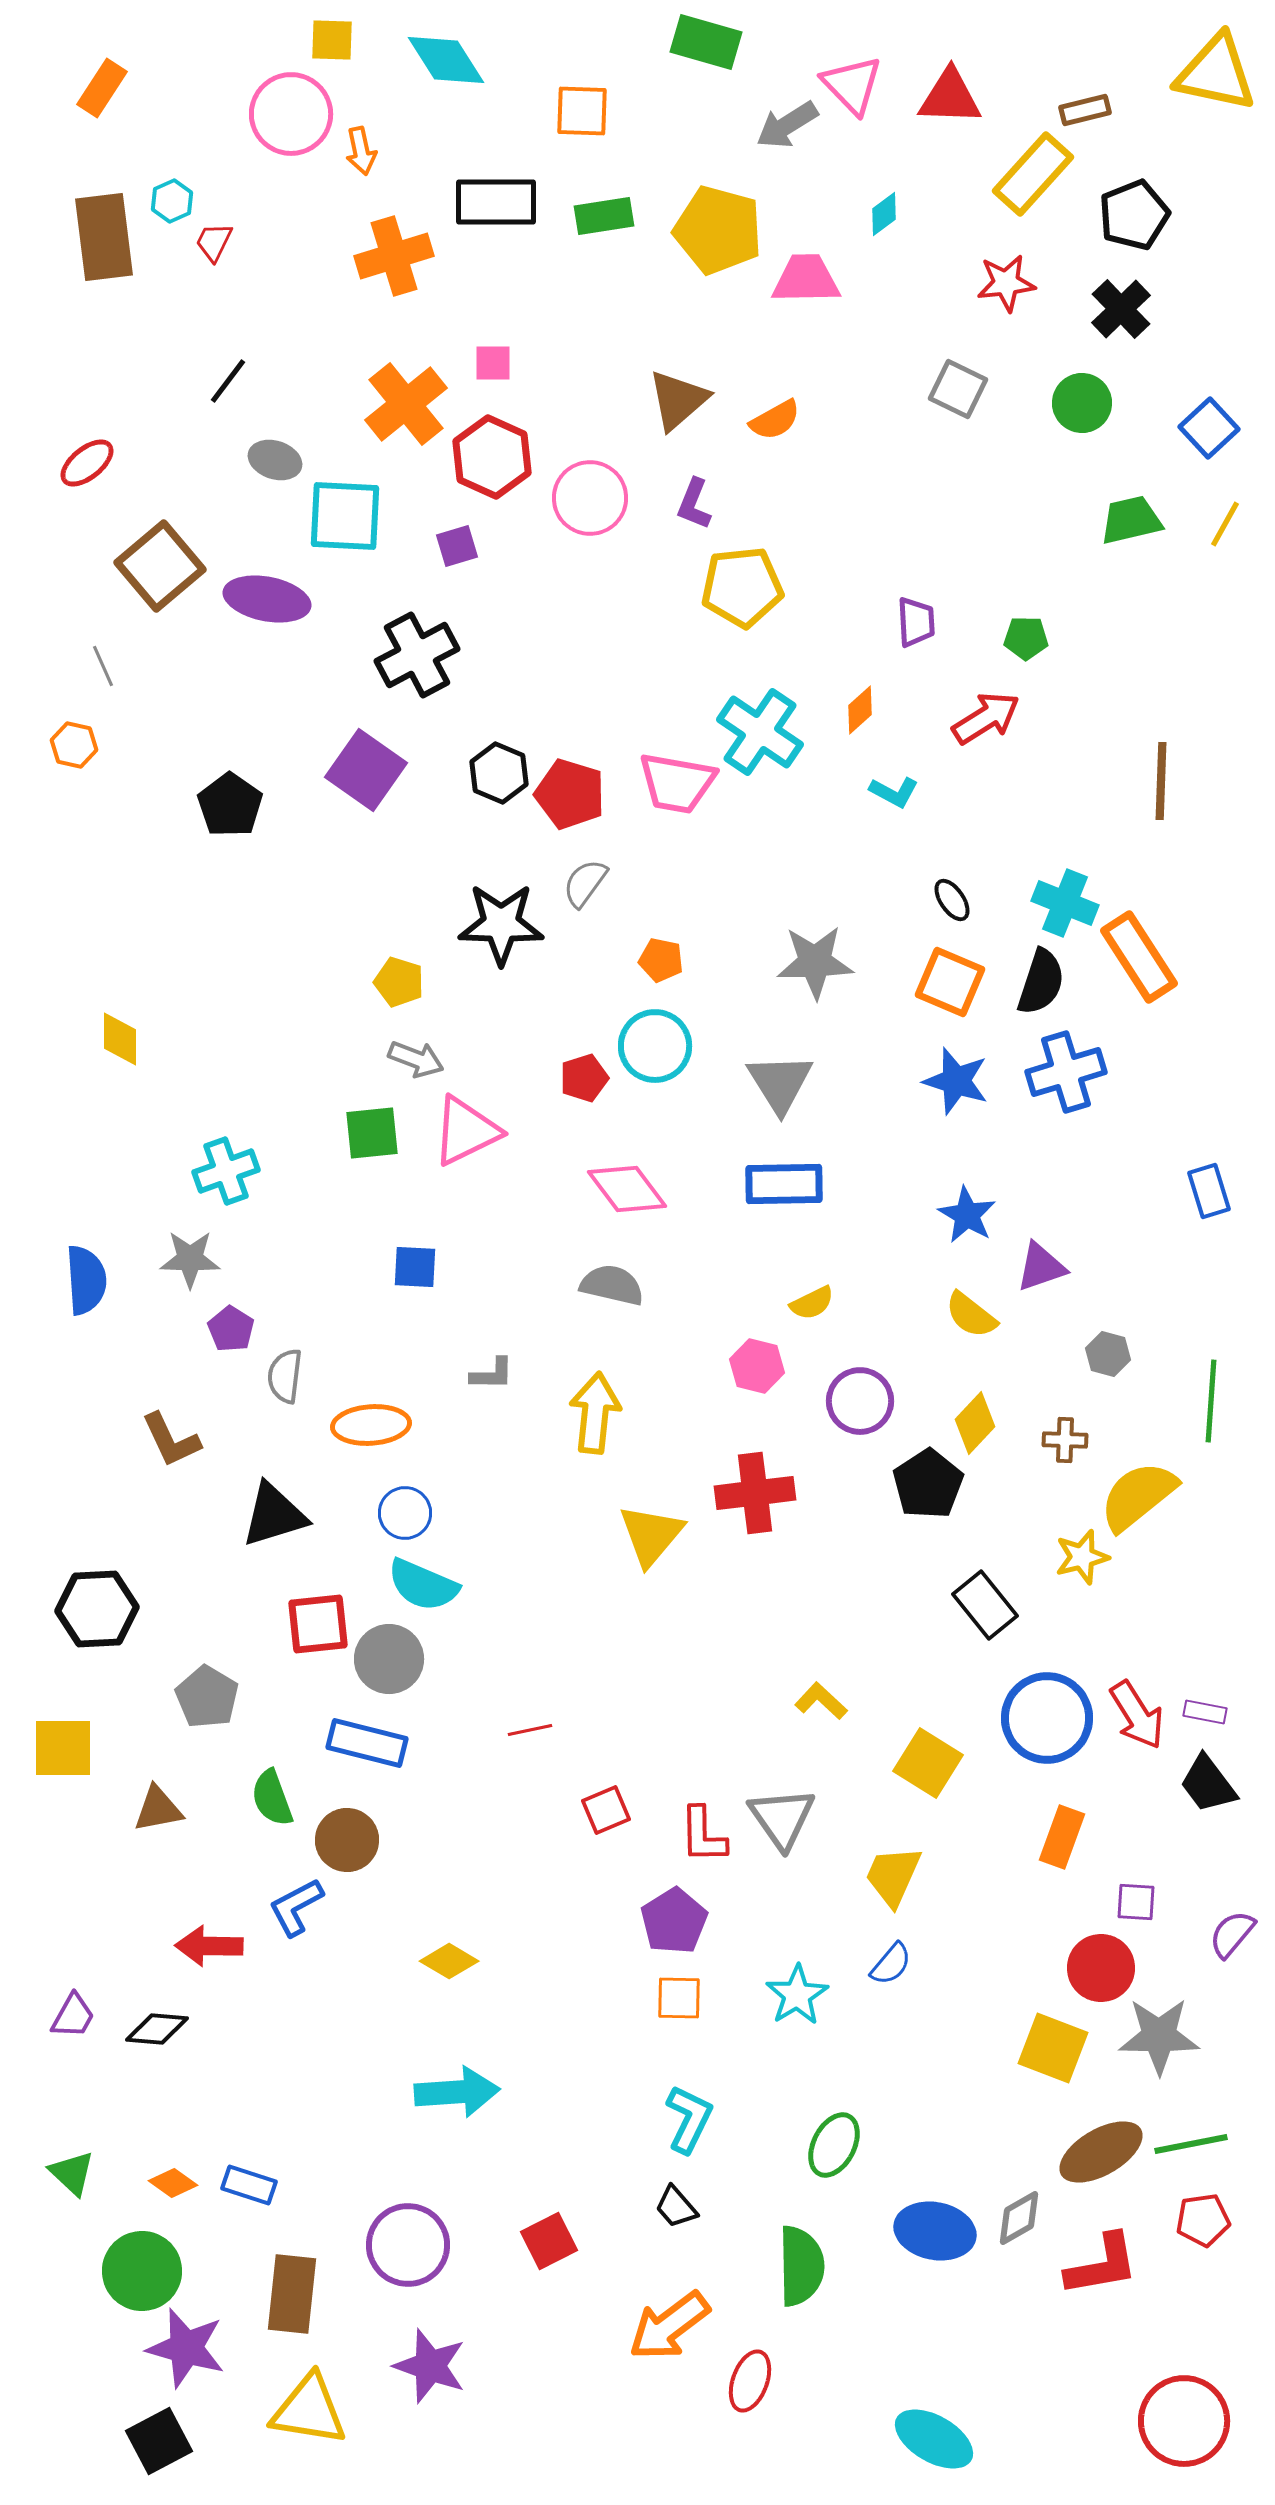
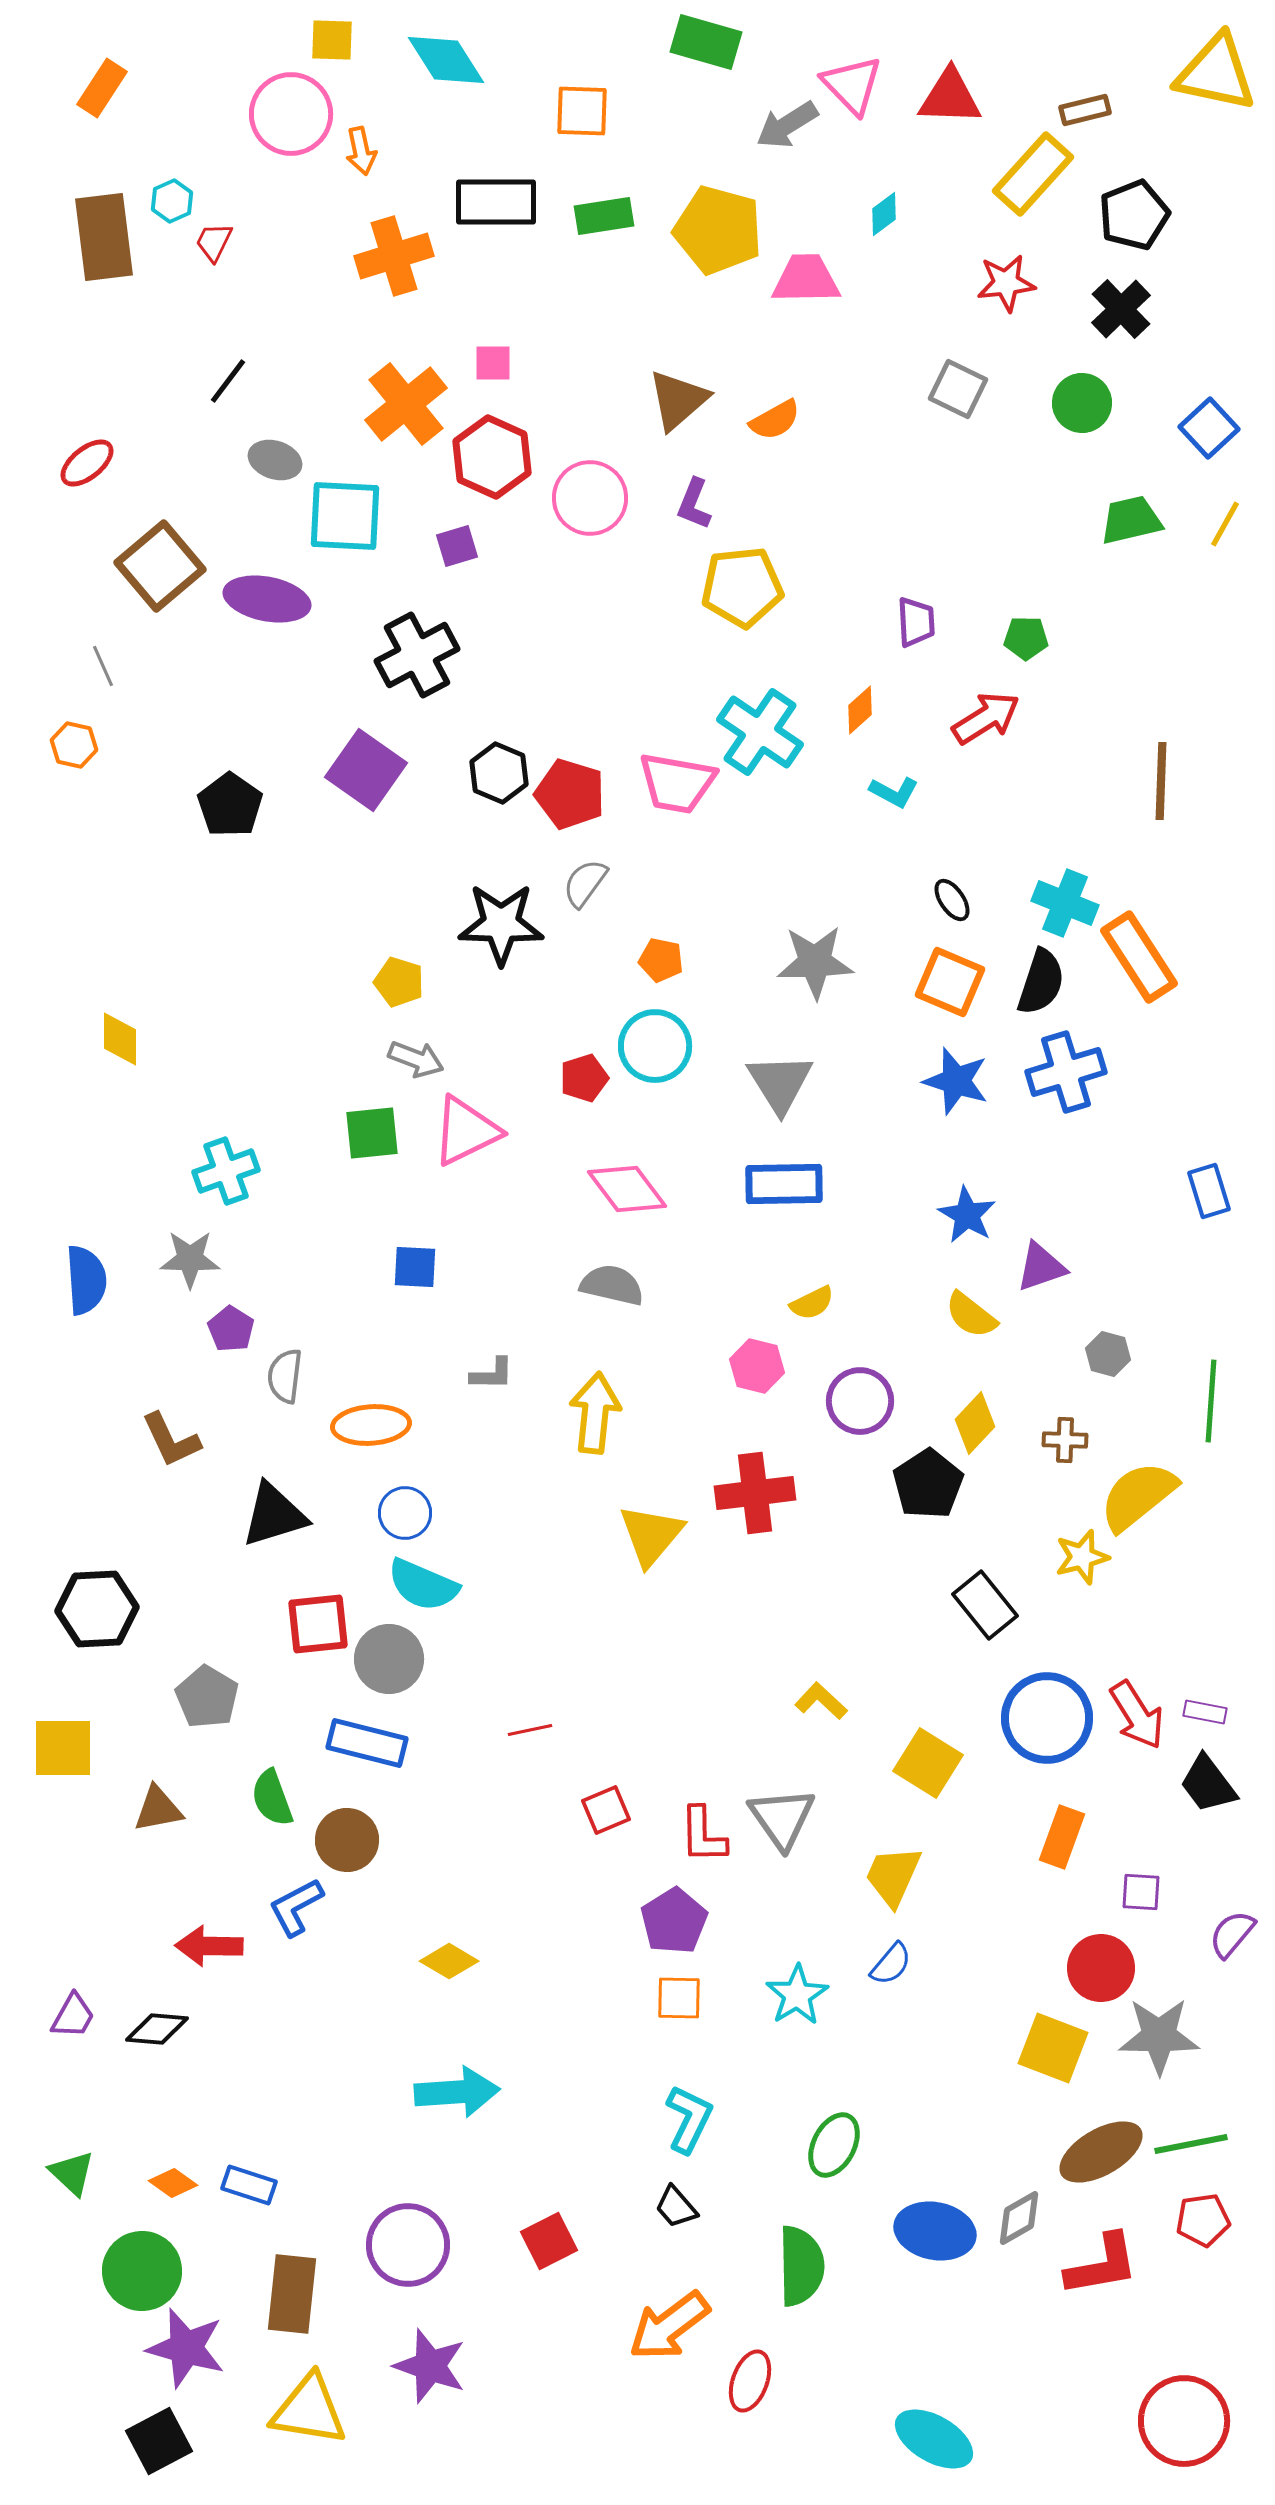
purple square at (1136, 1902): moved 5 px right, 10 px up
